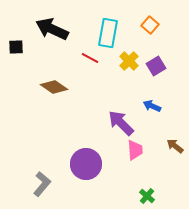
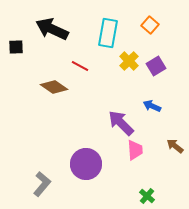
red line: moved 10 px left, 8 px down
